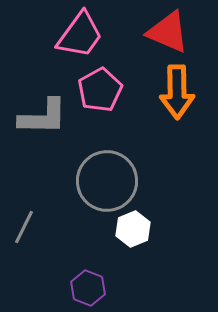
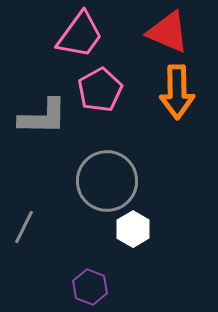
white hexagon: rotated 8 degrees counterclockwise
purple hexagon: moved 2 px right, 1 px up
